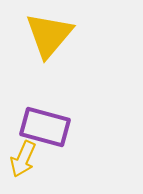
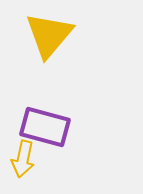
yellow arrow: rotated 12 degrees counterclockwise
